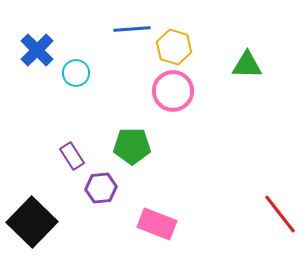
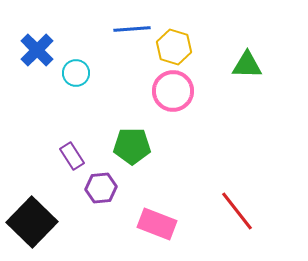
red line: moved 43 px left, 3 px up
